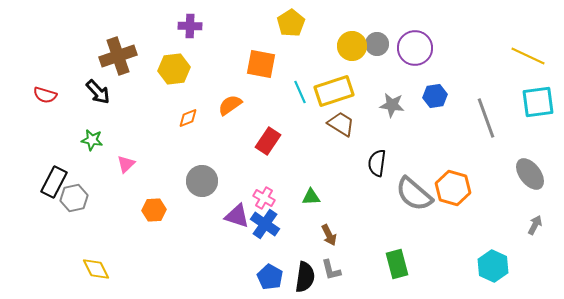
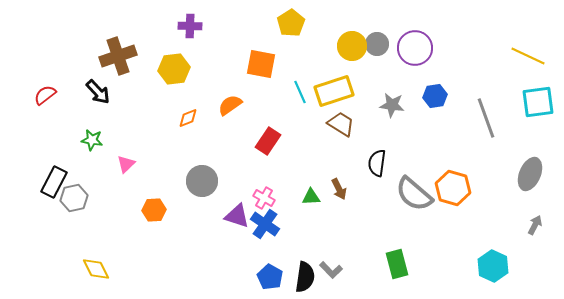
red semicircle at (45, 95): rotated 125 degrees clockwise
gray ellipse at (530, 174): rotated 60 degrees clockwise
brown arrow at (329, 235): moved 10 px right, 46 px up
gray L-shape at (331, 270): rotated 30 degrees counterclockwise
